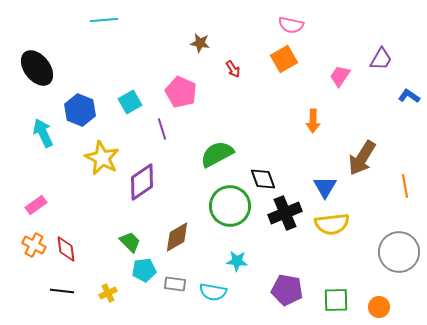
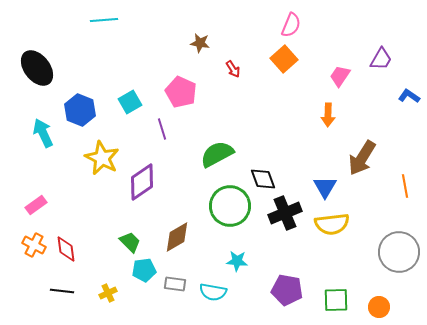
pink semicircle: rotated 80 degrees counterclockwise
orange square: rotated 12 degrees counterclockwise
orange arrow: moved 15 px right, 6 px up
